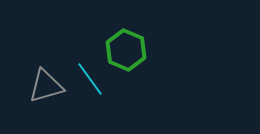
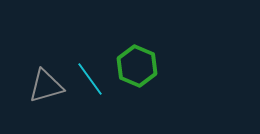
green hexagon: moved 11 px right, 16 px down
